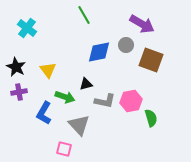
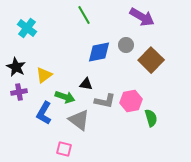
purple arrow: moved 7 px up
brown square: rotated 25 degrees clockwise
yellow triangle: moved 4 px left, 5 px down; rotated 30 degrees clockwise
black triangle: rotated 24 degrees clockwise
gray triangle: moved 5 px up; rotated 10 degrees counterclockwise
